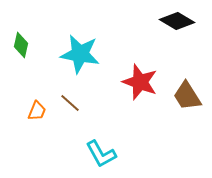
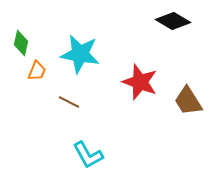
black diamond: moved 4 px left
green diamond: moved 2 px up
brown trapezoid: moved 1 px right, 5 px down
brown line: moved 1 px left, 1 px up; rotated 15 degrees counterclockwise
orange trapezoid: moved 40 px up
cyan L-shape: moved 13 px left, 1 px down
